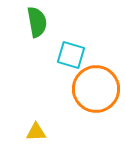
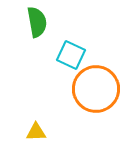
cyan square: rotated 8 degrees clockwise
